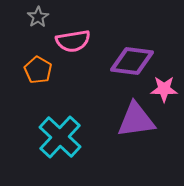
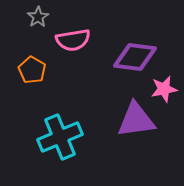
pink semicircle: moved 1 px up
purple diamond: moved 3 px right, 4 px up
orange pentagon: moved 6 px left
pink star: rotated 12 degrees counterclockwise
cyan cross: rotated 24 degrees clockwise
